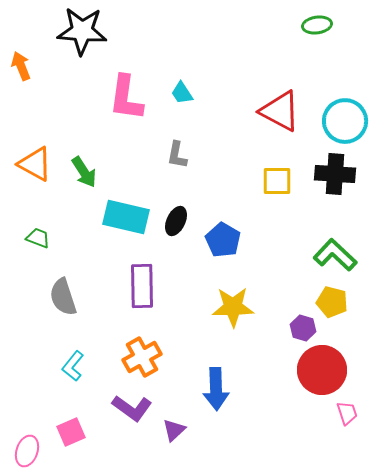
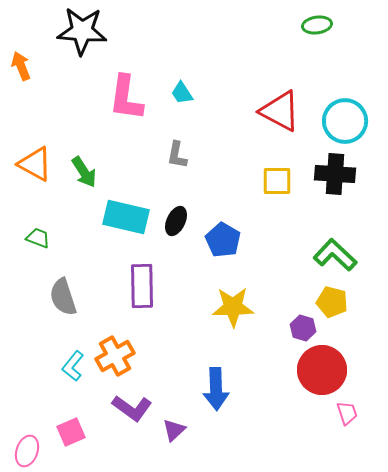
orange cross: moved 27 px left, 1 px up
